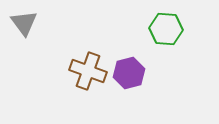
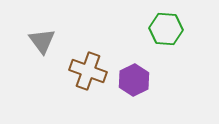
gray triangle: moved 18 px right, 18 px down
purple hexagon: moved 5 px right, 7 px down; rotated 12 degrees counterclockwise
